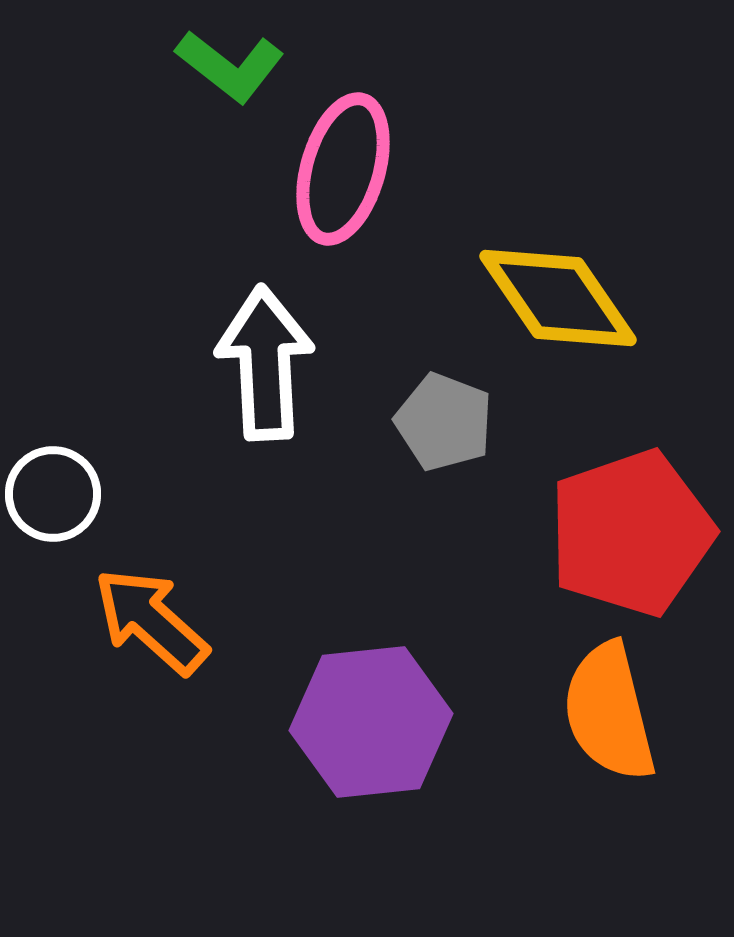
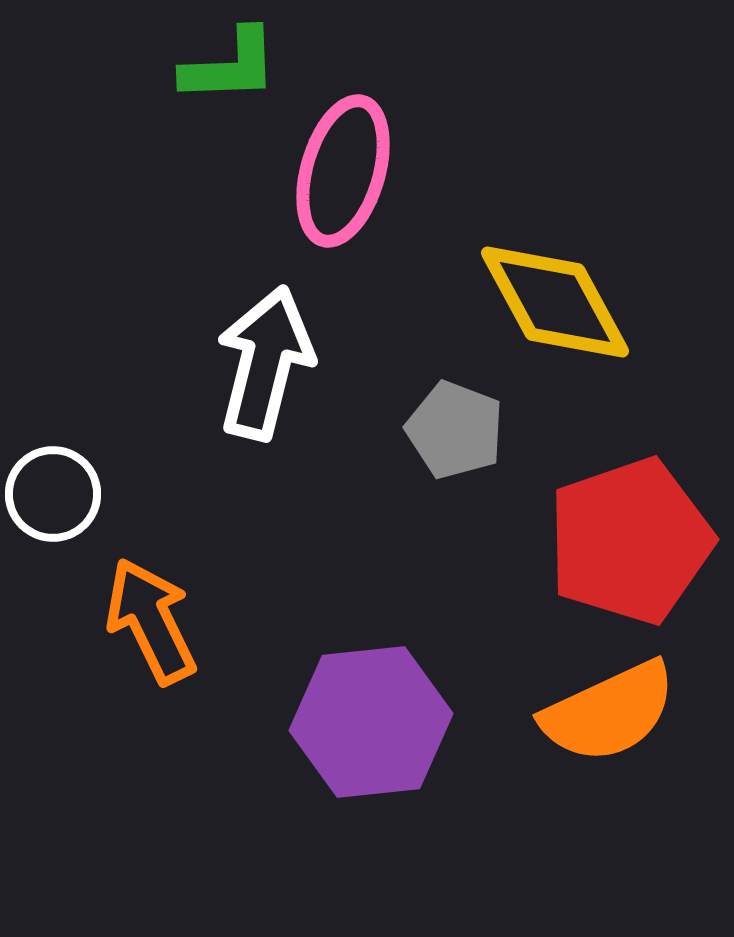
green L-shape: rotated 40 degrees counterclockwise
pink ellipse: moved 2 px down
yellow diamond: moved 3 px left, 4 px down; rotated 6 degrees clockwise
white arrow: rotated 17 degrees clockwise
gray pentagon: moved 11 px right, 8 px down
red pentagon: moved 1 px left, 8 px down
orange arrow: rotated 22 degrees clockwise
orange semicircle: rotated 101 degrees counterclockwise
